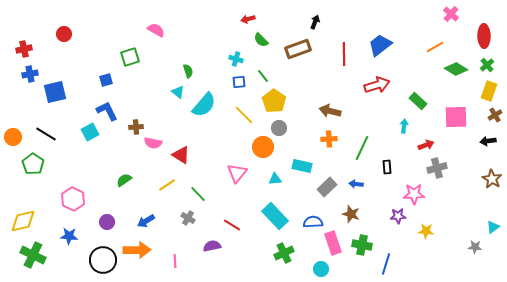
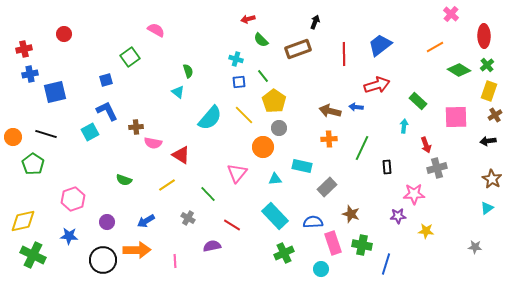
green square at (130, 57): rotated 18 degrees counterclockwise
green diamond at (456, 69): moved 3 px right, 1 px down
cyan semicircle at (204, 105): moved 6 px right, 13 px down
black line at (46, 134): rotated 15 degrees counterclockwise
red arrow at (426, 145): rotated 91 degrees clockwise
green semicircle at (124, 180): rotated 126 degrees counterclockwise
blue arrow at (356, 184): moved 77 px up
green line at (198, 194): moved 10 px right
pink hexagon at (73, 199): rotated 15 degrees clockwise
cyan triangle at (493, 227): moved 6 px left, 19 px up
